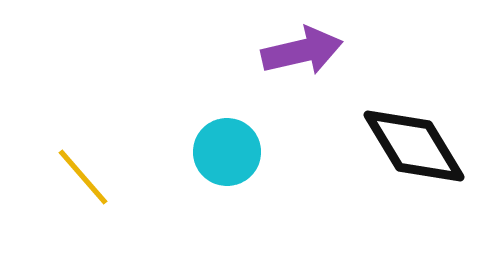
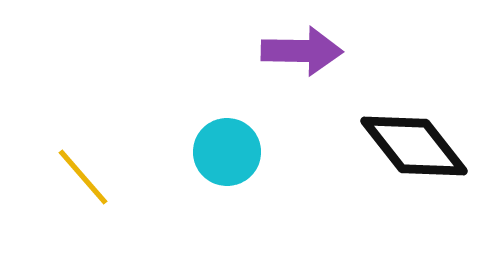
purple arrow: rotated 14 degrees clockwise
black diamond: rotated 7 degrees counterclockwise
